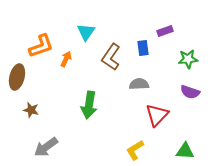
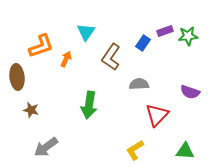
blue rectangle: moved 5 px up; rotated 42 degrees clockwise
green star: moved 23 px up
brown ellipse: rotated 20 degrees counterclockwise
